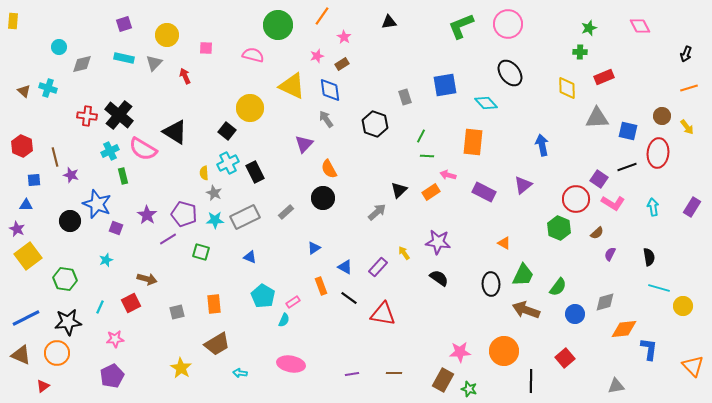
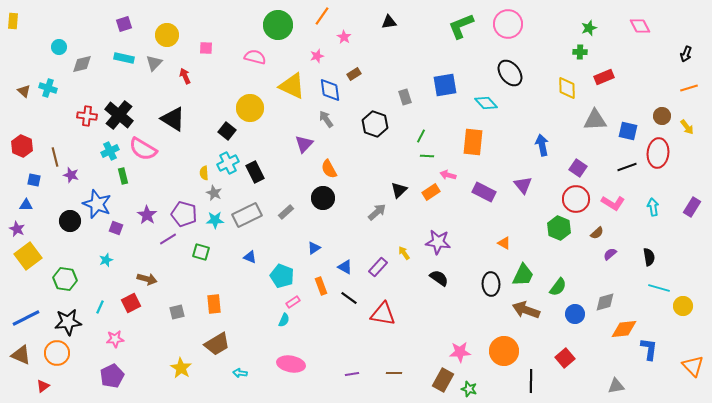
pink semicircle at (253, 55): moved 2 px right, 2 px down
brown rectangle at (342, 64): moved 12 px right, 10 px down
gray triangle at (597, 118): moved 2 px left, 2 px down
black triangle at (175, 132): moved 2 px left, 13 px up
purple square at (599, 179): moved 21 px left, 11 px up
blue square at (34, 180): rotated 16 degrees clockwise
purple triangle at (523, 185): rotated 30 degrees counterclockwise
gray rectangle at (245, 217): moved 2 px right, 2 px up
purple semicircle at (610, 254): rotated 24 degrees clockwise
cyan pentagon at (263, 296): moved 19 px right, 20 px up; rotated 10 degrees counterclockwise
